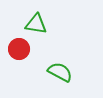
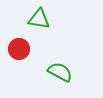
green triangle: moved 3 px right, 5 px up
